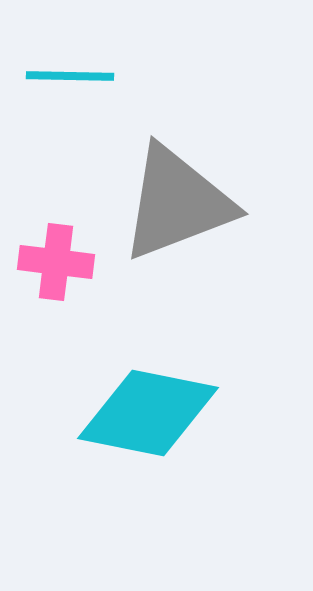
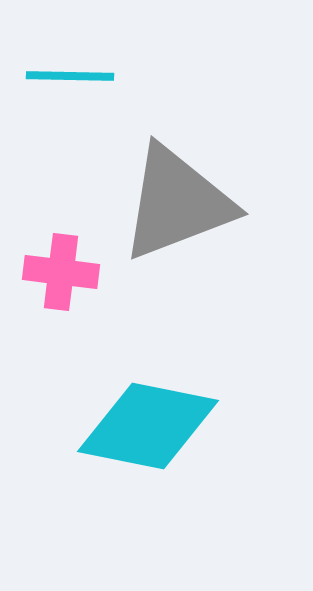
pink cross: moved 5 px right, 10 px down
cyan diamond: moved 13 px down
